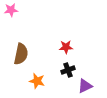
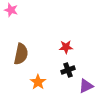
pink star: rotated 24 degrees clockwise
orange star: moved 1 px right, 1 px down; rotated 21 degrees clockwise
purple triangle: moved 1 px right
